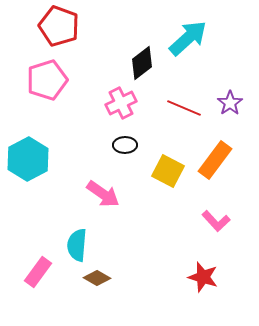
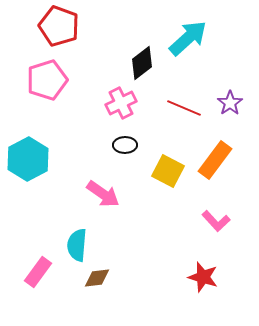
brown diamond: rotated 36 degrees counterclockwise
